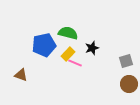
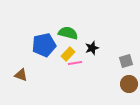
pink line: rotated 32 degrees counterclockwise
